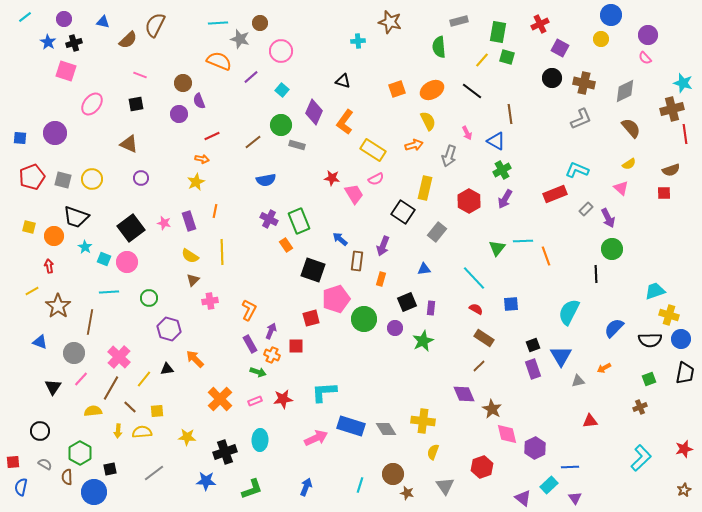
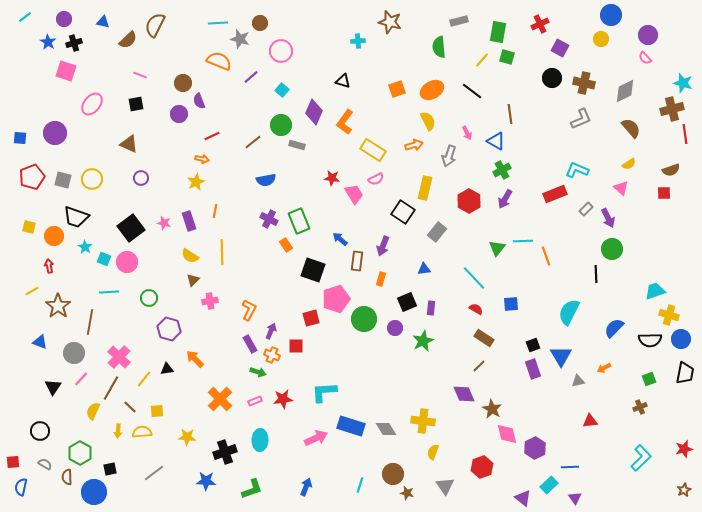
yellow semicircle at (93, 411): rotated 60 degrees counterclockwise
